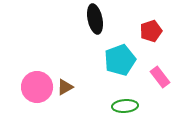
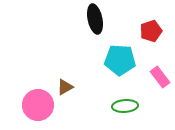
cyan pentagon: rotated 24 degrees clockwise
pink circle: moved 1 px right, 18 px down
